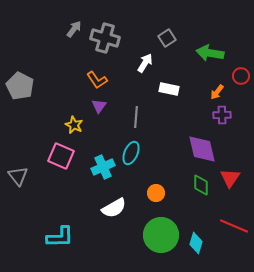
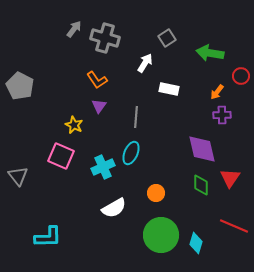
cyan L-shape: moved 12 px left
